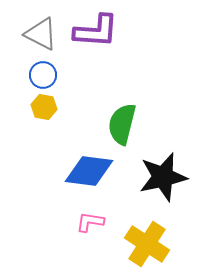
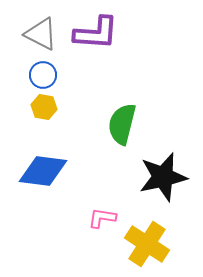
purple L-shape: moved 2 px down
blue diamond: moved 46 px left
pink L-shape: moved 12 px right, 4 px up
